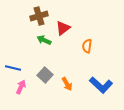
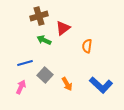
blue line: moved 12 px right, 5 px up; rotated 28 degrees counterclockwise
